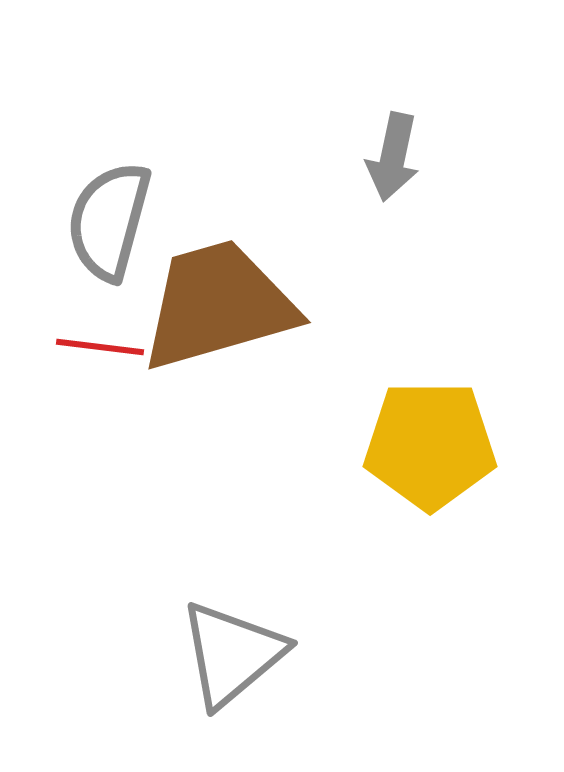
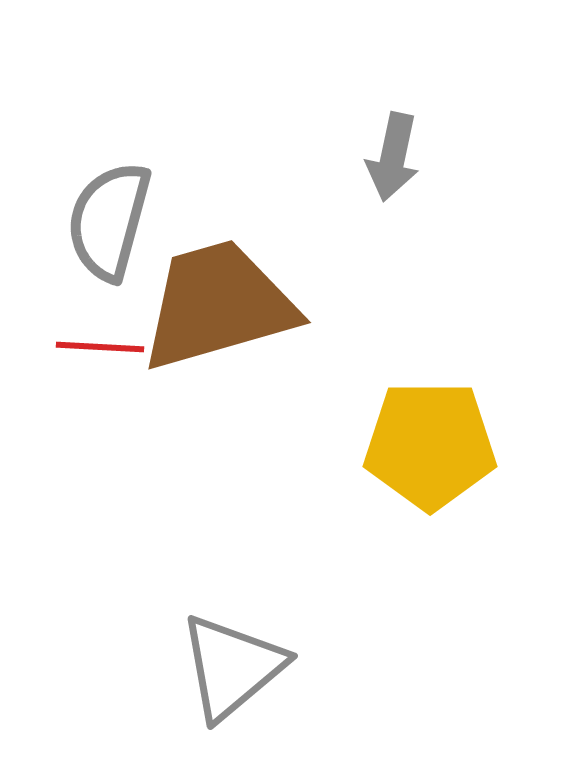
red line: rotated 4 degrees counterclockwise
gray triangle: moved 13 px down
